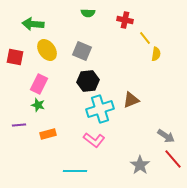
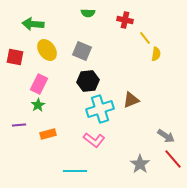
green star: rotated 24 degrees clockwise
gray star: moved 1 px up
